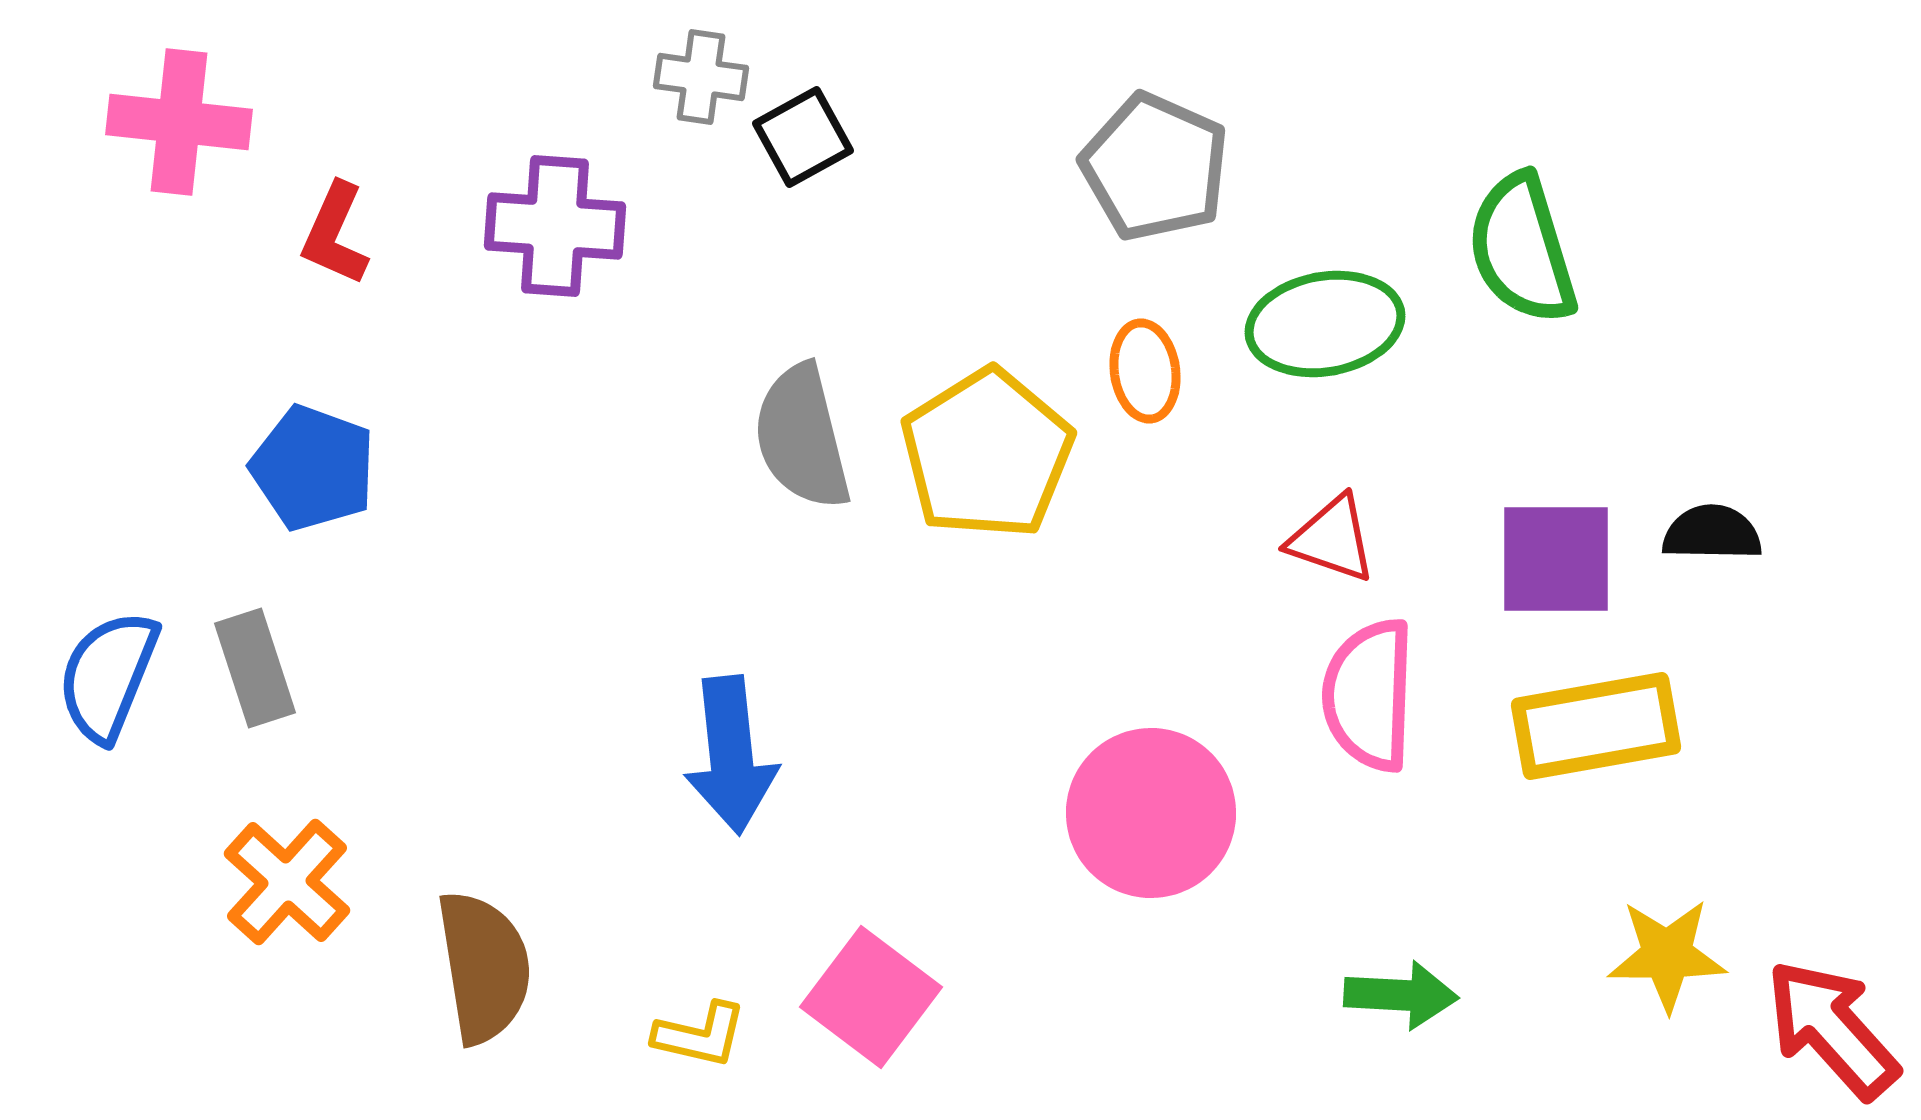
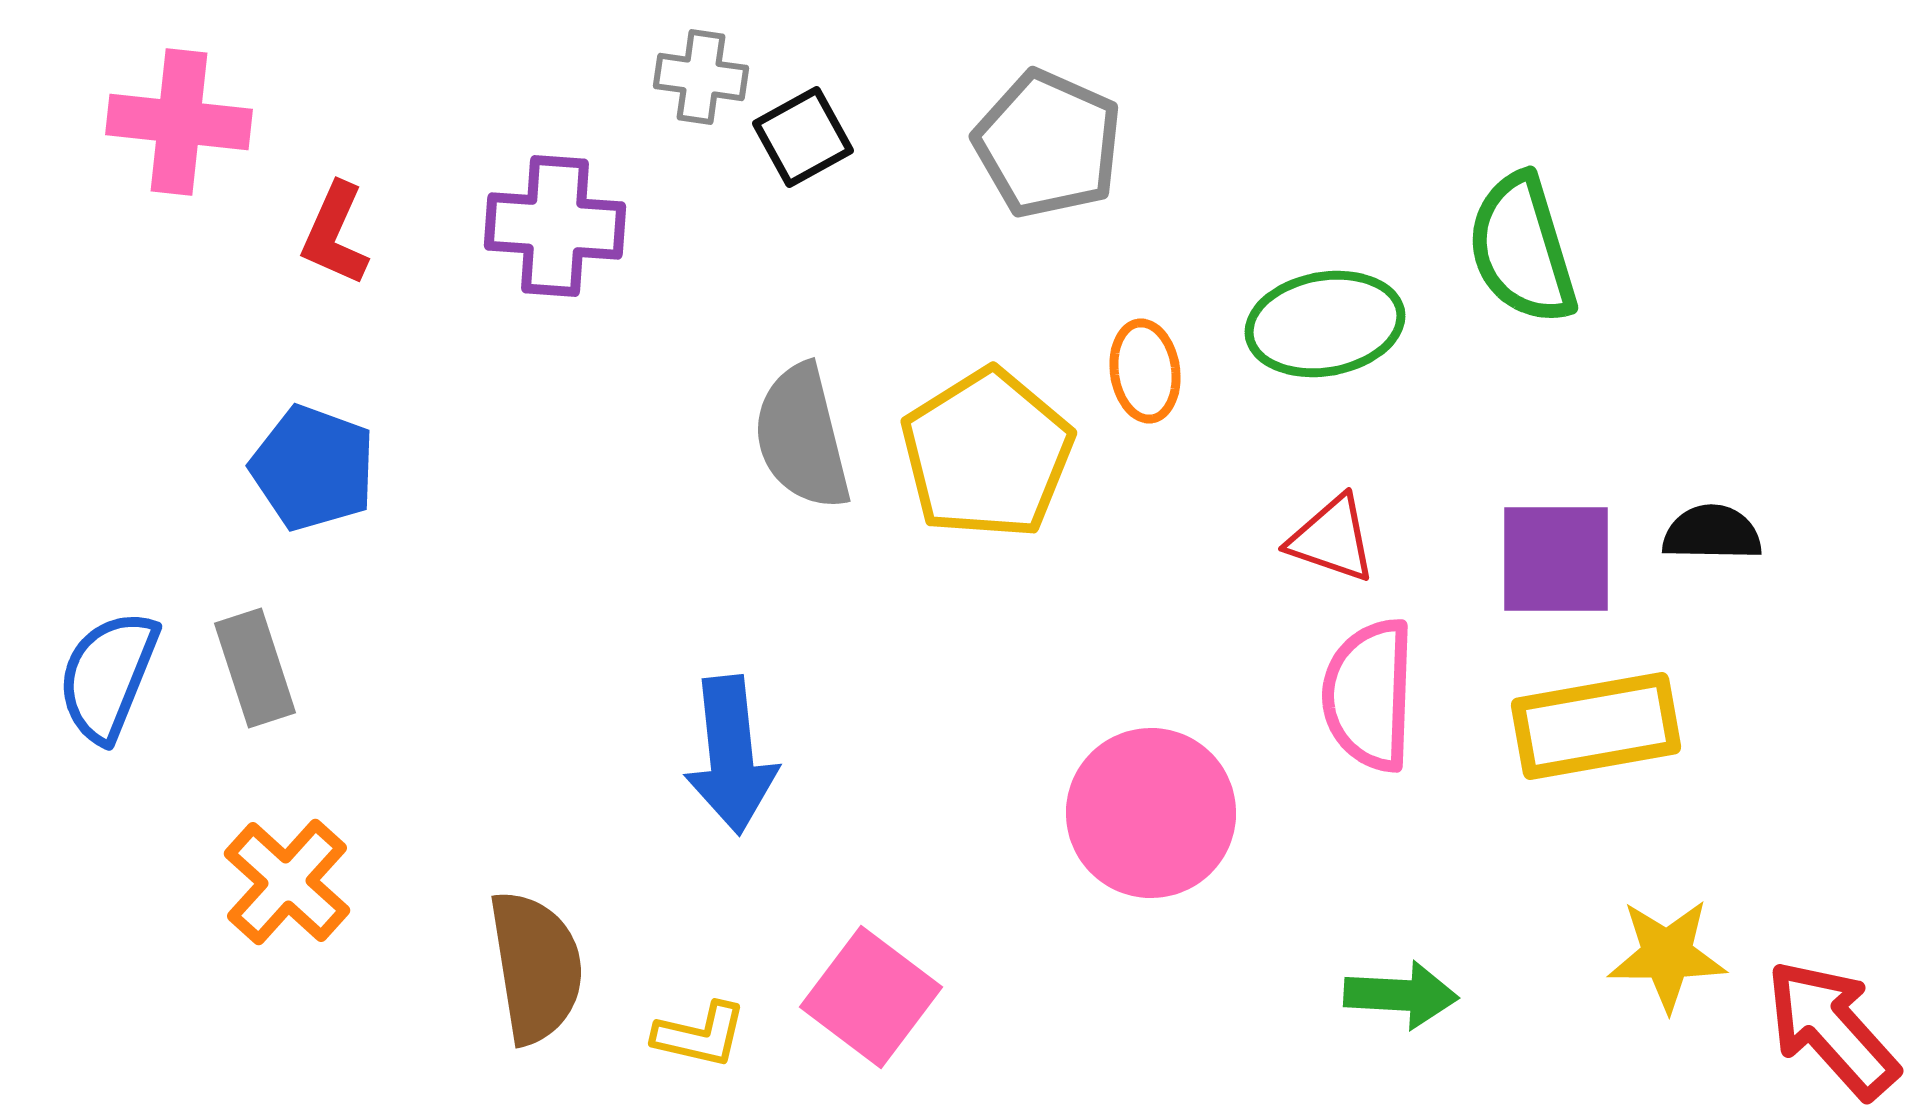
gray pentagon: moved 107 px left, 23 px up
brown semicircle: moved 52 px right
